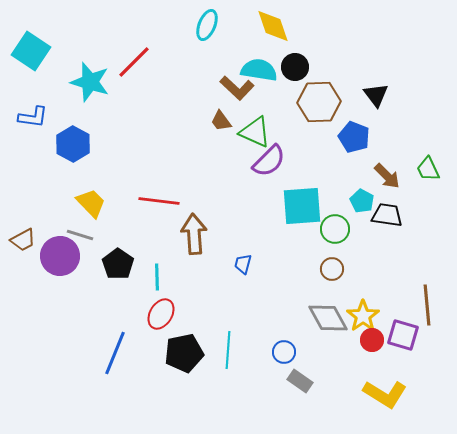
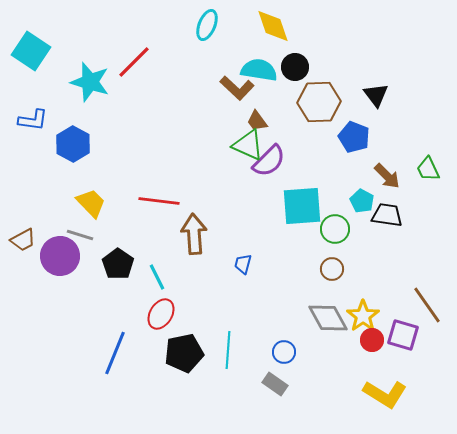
blue L-shape at (33, 117): moved 3 px down
brown trapezoid at (221, 121): moved 36 px right
green triangle at (255, 132): moved 7 px left, 13 px down
cyan line at (157, 277): rotated 24 degrees counterclockwise
brown line at (427, 305): rotated 30 degrees counterclockwise
gray rectangle at (300, 381): moved 25 px left, 3 px down
